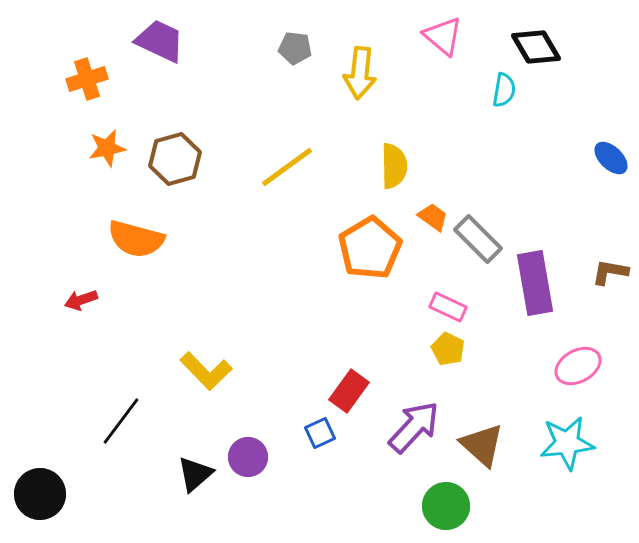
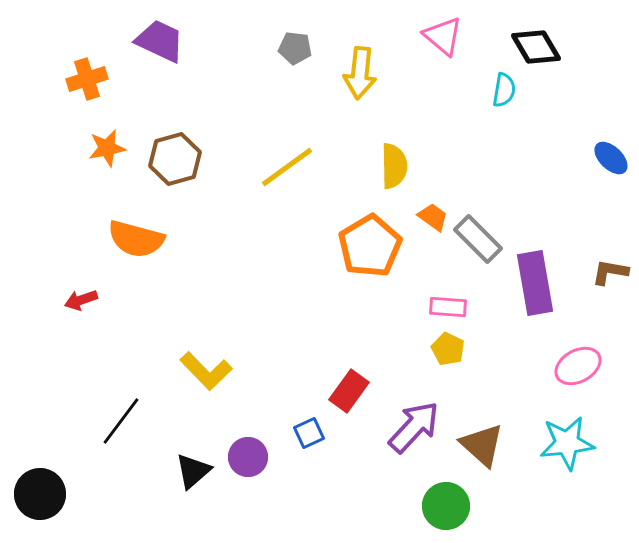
orange pentagon: moved 2 px up
pink rectangle: rotated 21 degrees counterclockwise
blue square: moved 11 px left
black triangle: moved 2 px left, 3 px up
